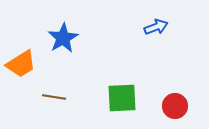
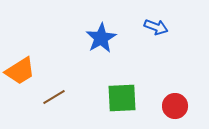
blue arrow: rotated 40 degrees clockwise
blue star: moved 38 px right
orange trapezoid: moved 1 px left, 7 px down
brown line: rotated 40 degrees counterclockwise
